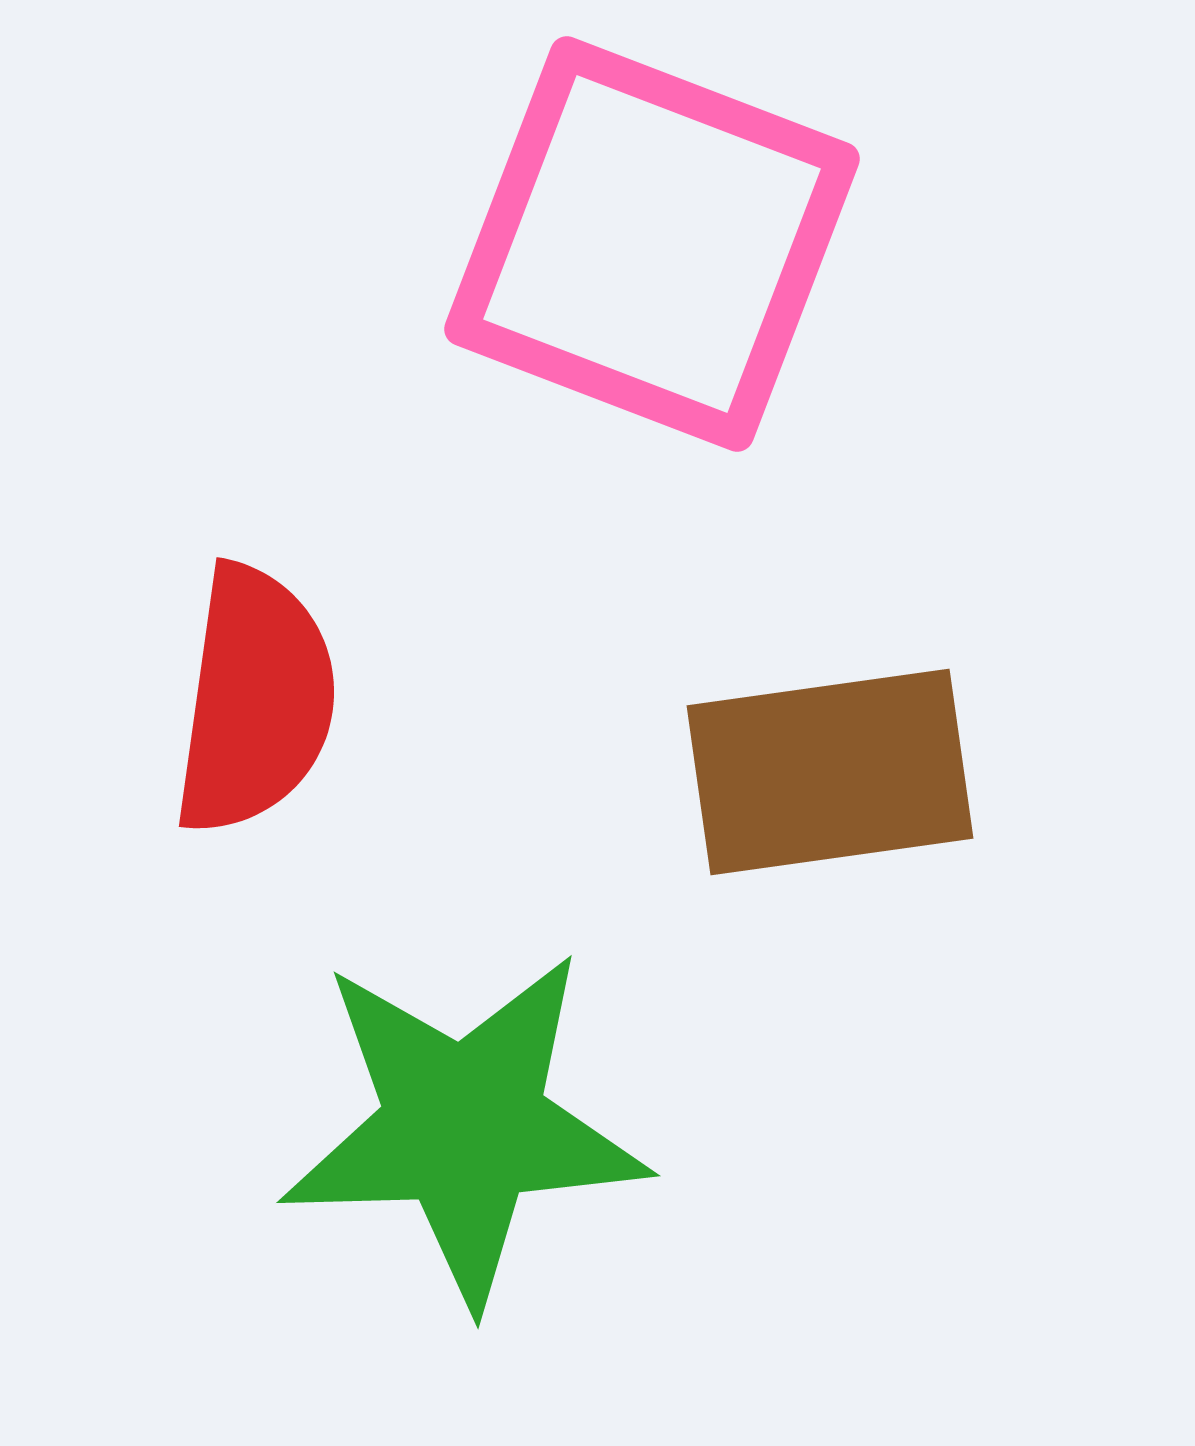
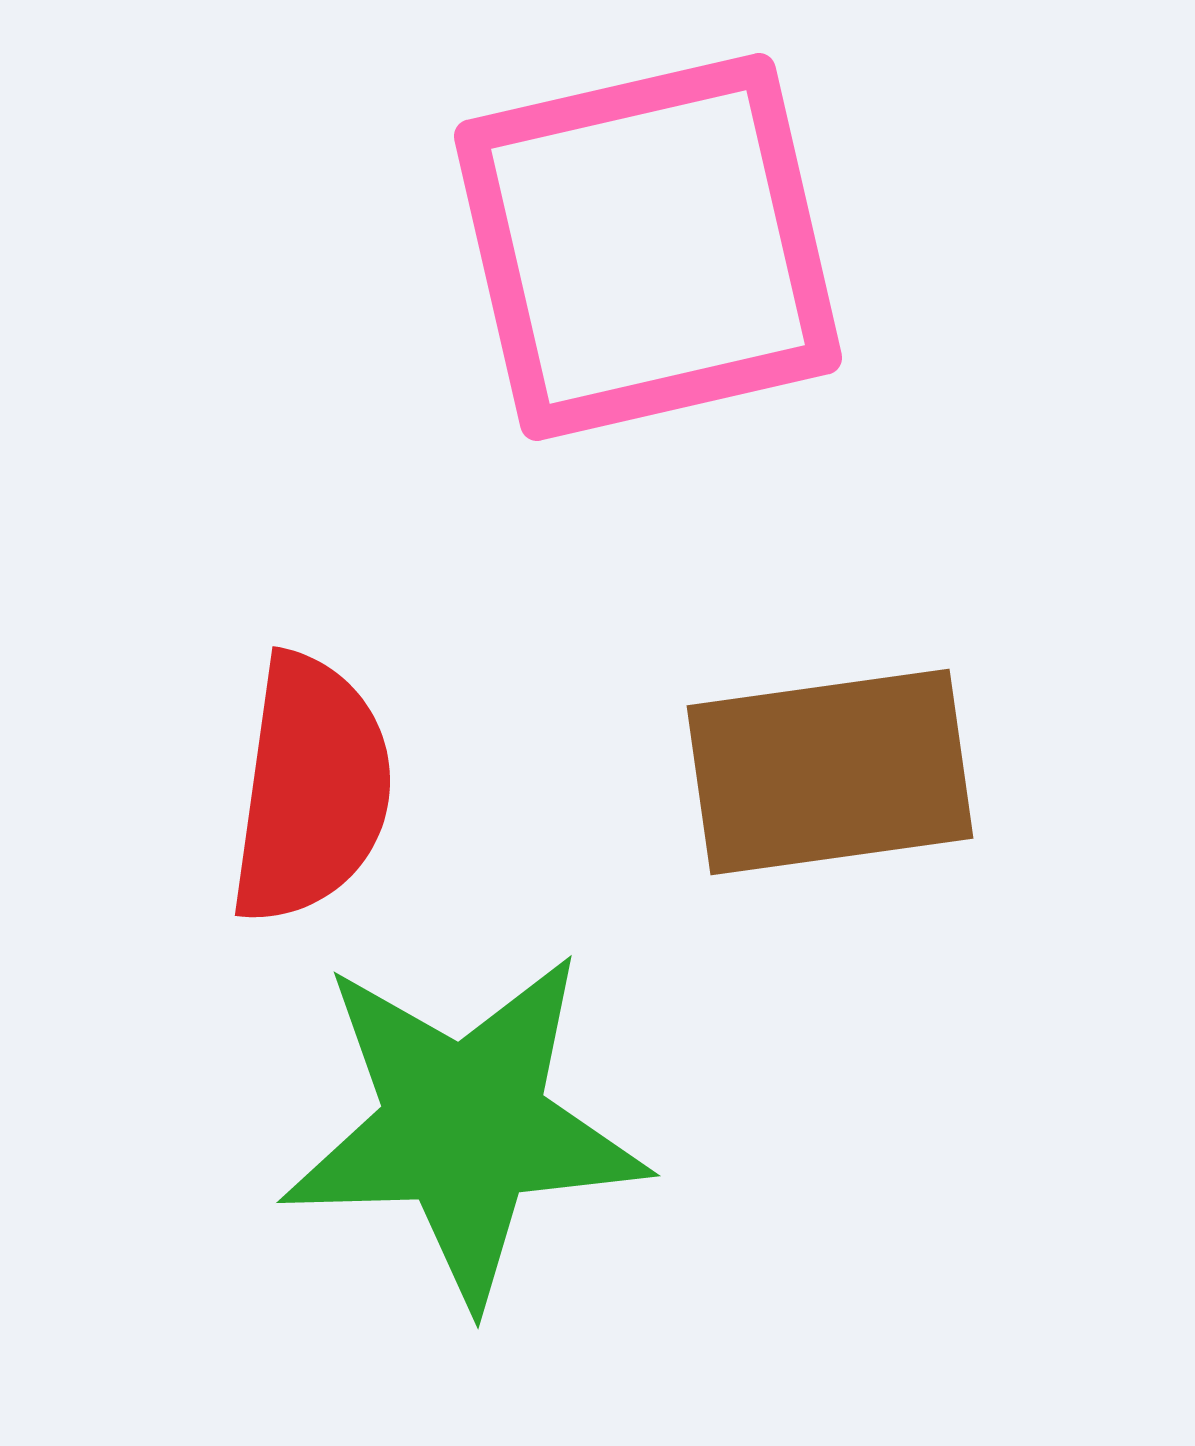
pink square: moved 4 px left, 3 px down; rotated 34 degrees counterclockwise
red semicircle: moved 56 px right, 89 px down
